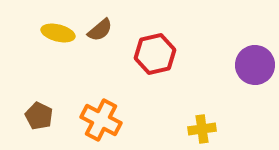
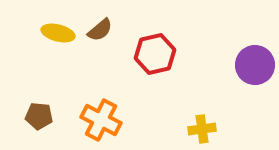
brown pentagon: rotated 20 degrees counterclockwise
